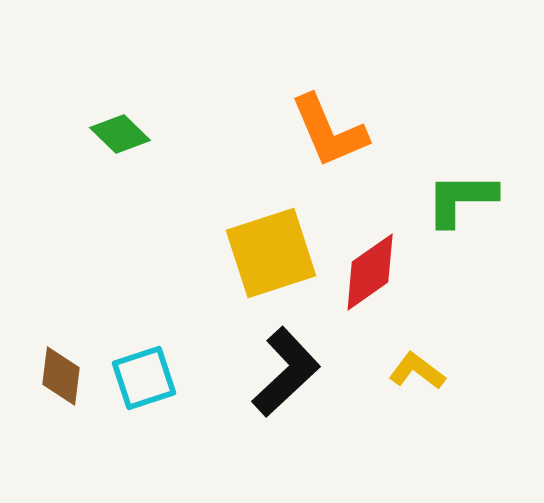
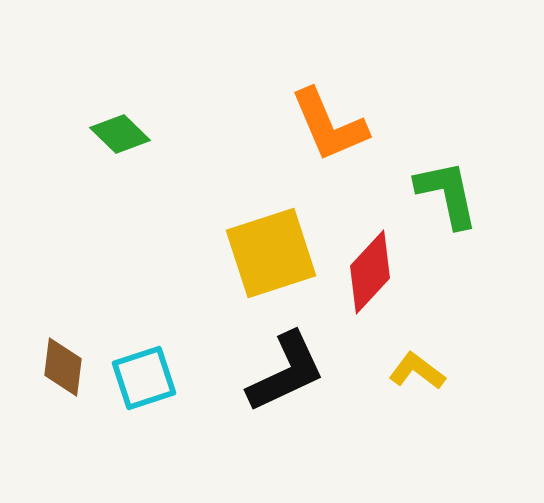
orange L-shape: moved 6 px up
green L-shape: moved 14 px left, 5 px up; rotated 78 degrees clockwise
red diamond: rotated 12 degrees counterclockwise
black L-shape: rotated 18 degrees clockwise
brown diamond: moved 2 px right, 9 px up
